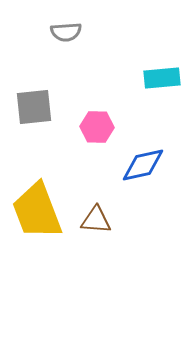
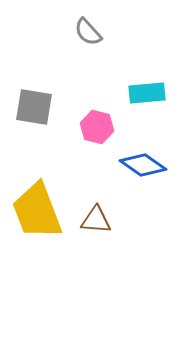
gray semicircle: moved 22 px right; rotated 52 degrees clockwise
cyan rectangle: moved 15 px left, 15 px down
gray square: rotated 15 degrees clockwise
pink hexagon: rotated 12 degrees clockwise
blue diamond: rotated 48 degrees clockwise
